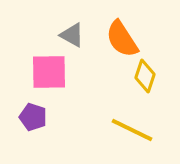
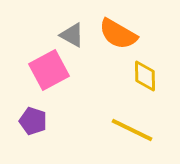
orange semicircle: moved 4 px left, 5 px up; rotated 27 degrees counterclockwise
pink square: moved 2 px up; rotated 27 degrees counterclockwise
yellow diamond: rotated 20 degrees counterclockwise
purple pentagon: moved 4 px down
